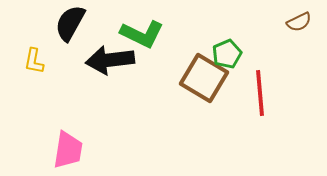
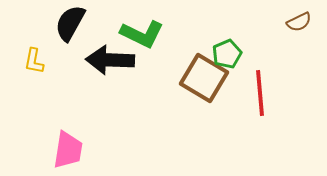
black arrow: rotated 9 degrees clockwise
